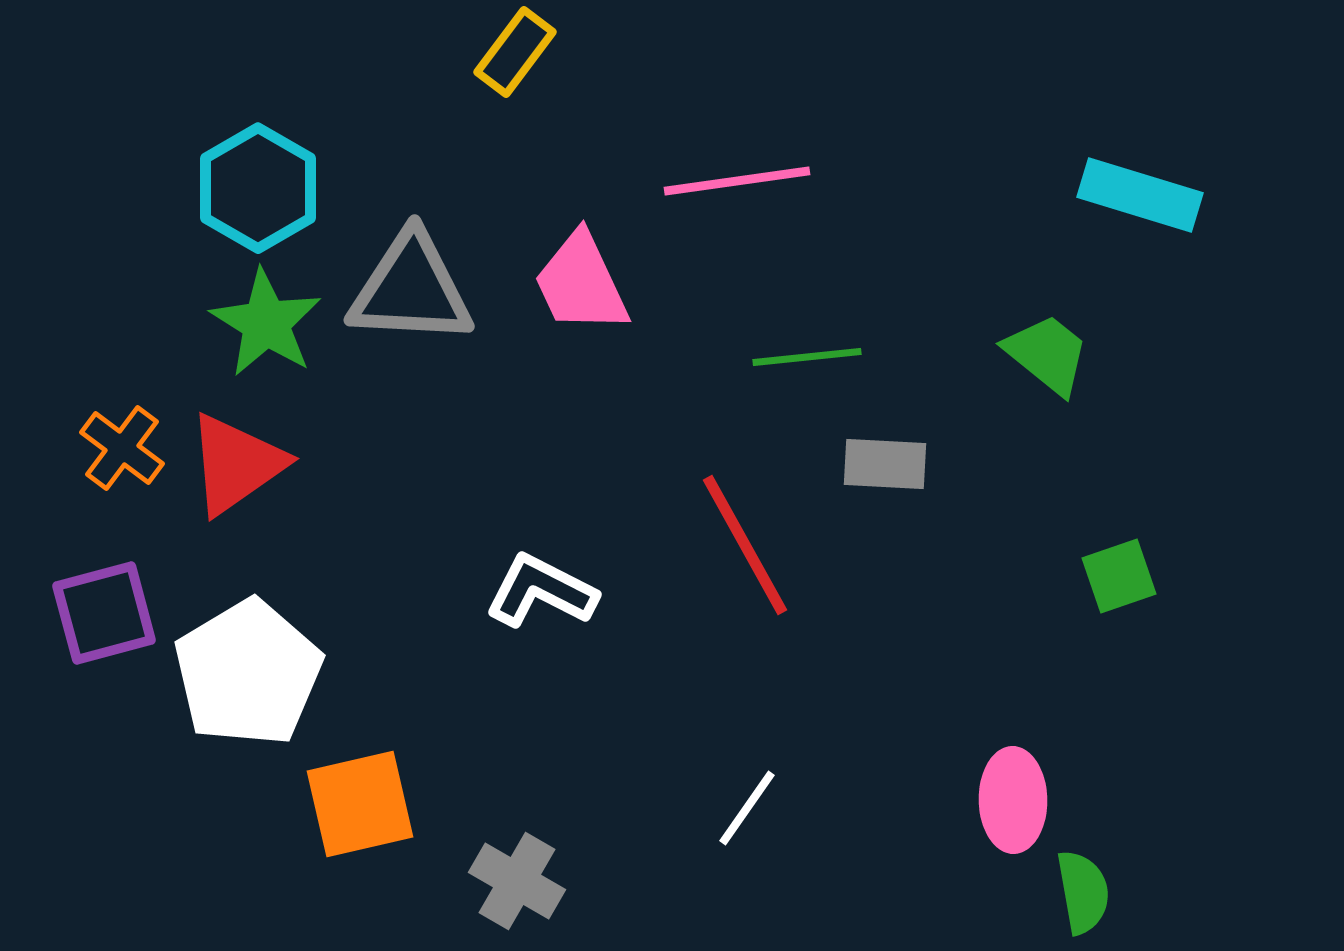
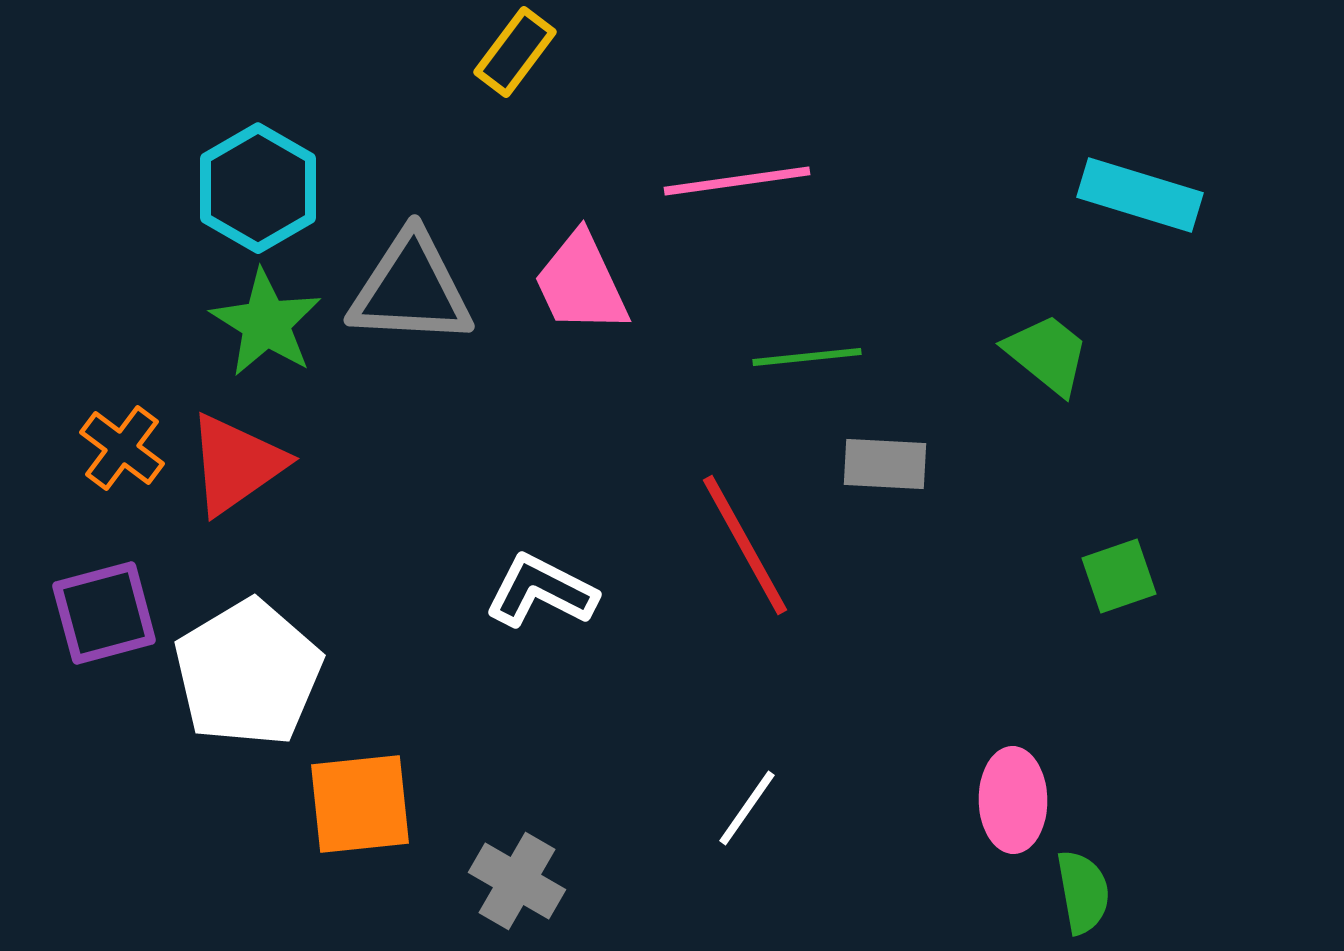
orange square: rotated 7 degrees clockwise
